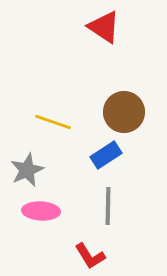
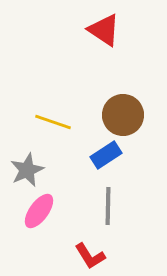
red triangle: moved 3 px down
brown circle: moved 1 px left, 3 px down
pink ellipse: moved 2 px left; rotated 57 degrees counterclockwise
